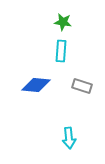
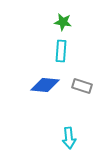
blue diamond: moved 9 px right
